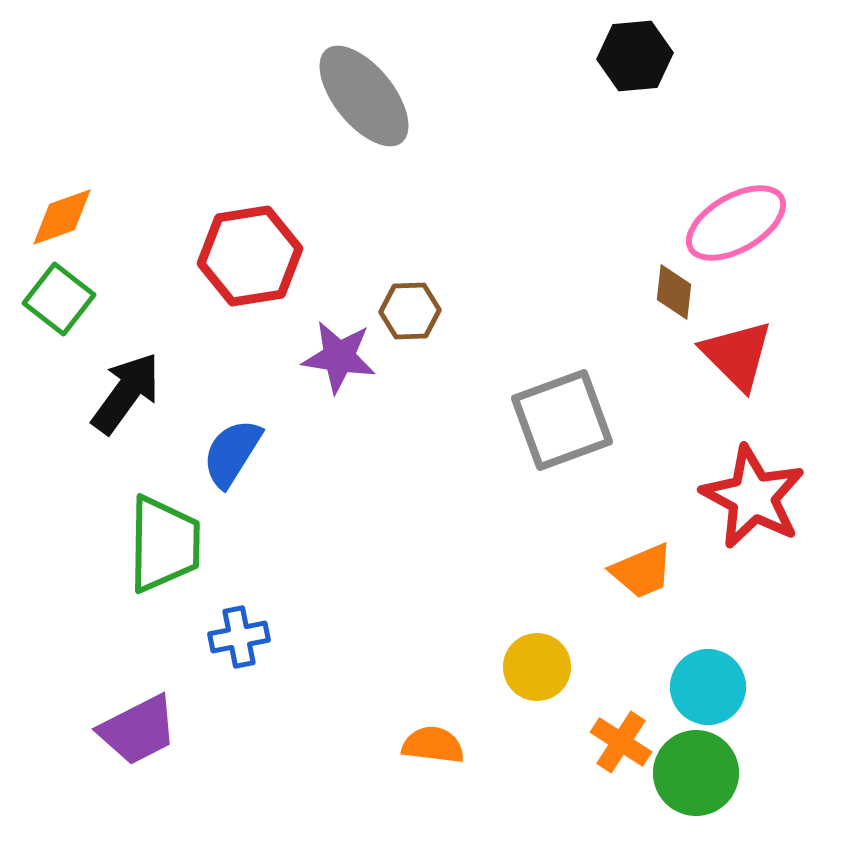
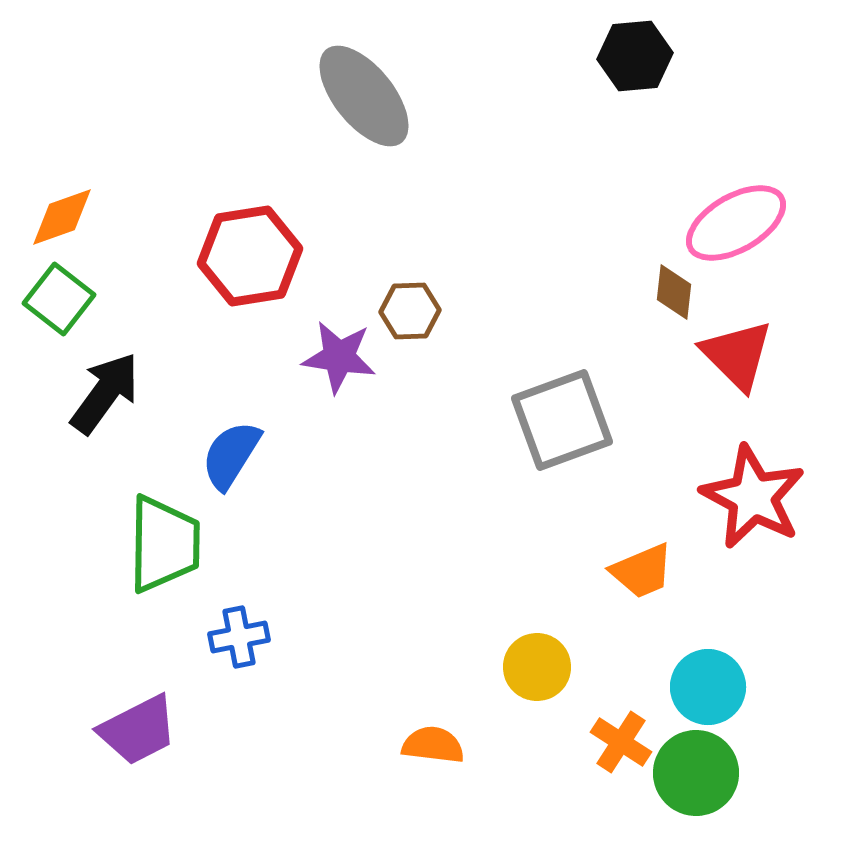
black arrow: moved 21 px left
blue semicircle: moved 1 px left, 2 px down
